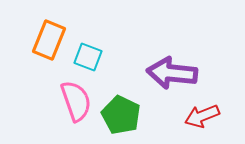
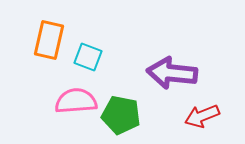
orange rectangle: rotated 9 degrees counterclockwise
pink semicircle: rotated 75 degrees counterclockwise
green pentagon: rotated 15 degrees counterclockwise
